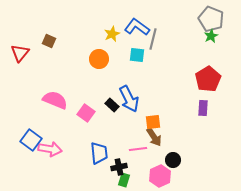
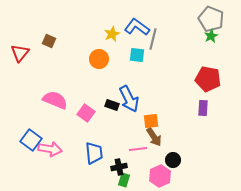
red pentagon: rotated 30 degrees counterclockwise
black rectangle: rotated 24 degrees counterclockwise
orange square: moved 2 px left, 1 px up
blue trapezoid: moved 5 px left
